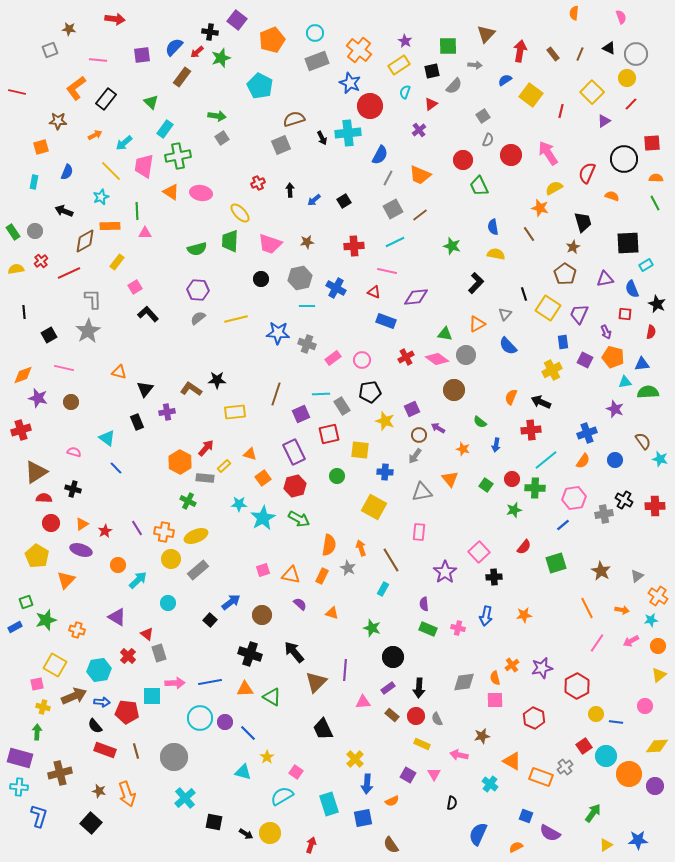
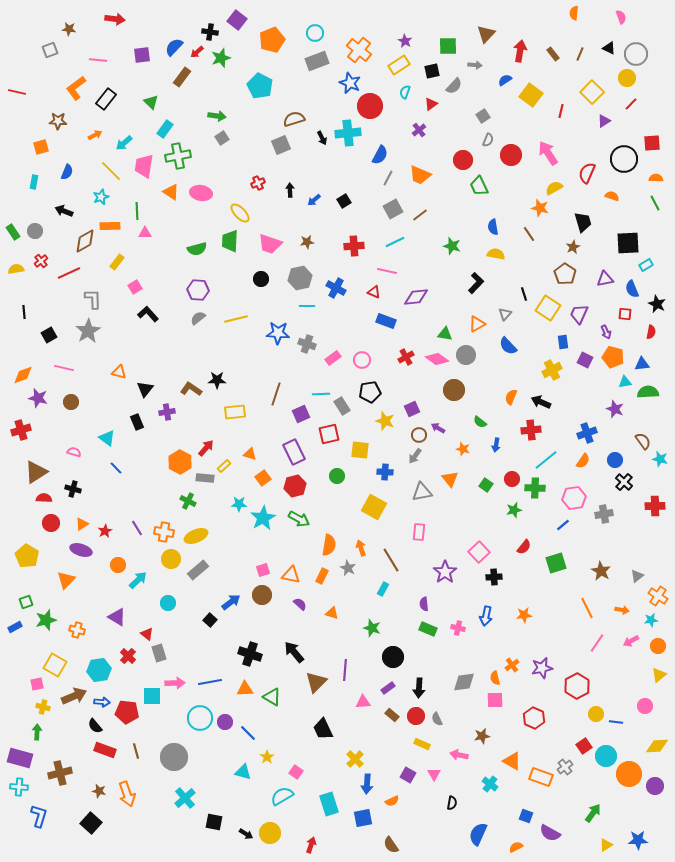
black cross at (624, 500): moved 18 px up; rotated 12 degrees clockwise
yellow pentagon at (37, 556): moved 10 px left
brown circle at (262, 615): moved 20 px up
